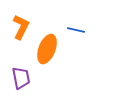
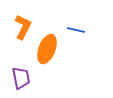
orange L-shape: moved 2 px right
